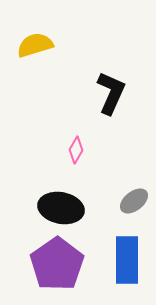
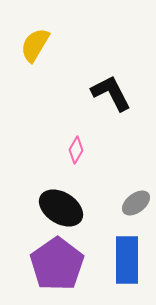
yellow semicircle: rotated 42 degrees counterclockwise
black L-shape: rotated 51 degrees counterclockwise
gray ellipse: moved 2 px right, 2 px down
black ellipse: rotated 21 degrees clockwise
